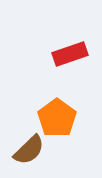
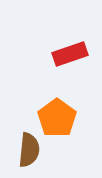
brown semicircle: rotated 40 degrees counterclockwise
